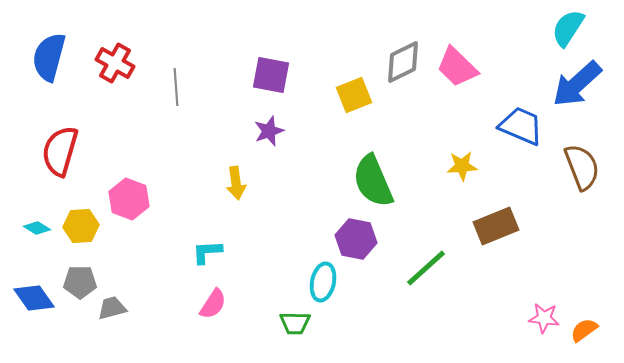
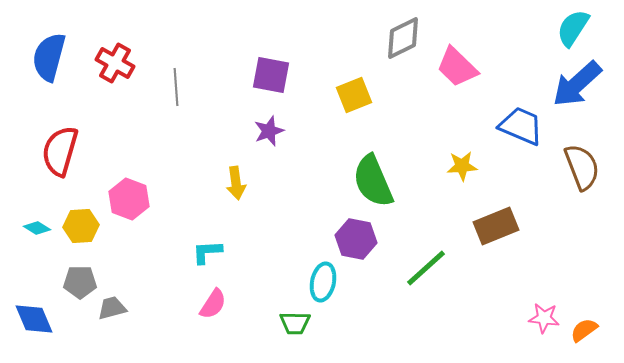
cyan semicircle: moved 5 px right
gray diamond: moved 24 px up
blue diamond: moved 21 px down; rotated 12 degrees clockwise
